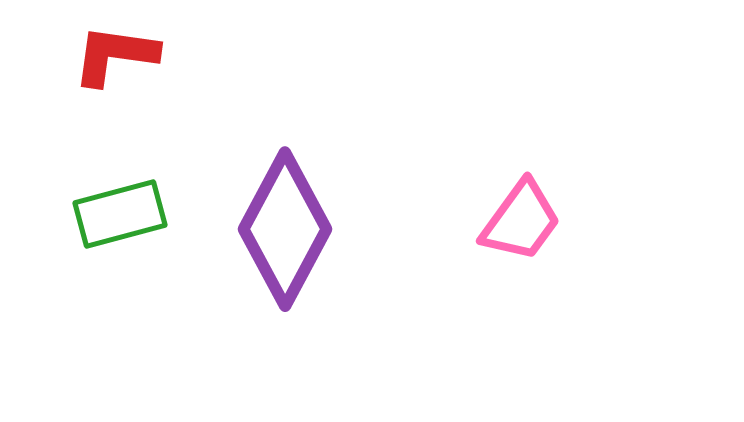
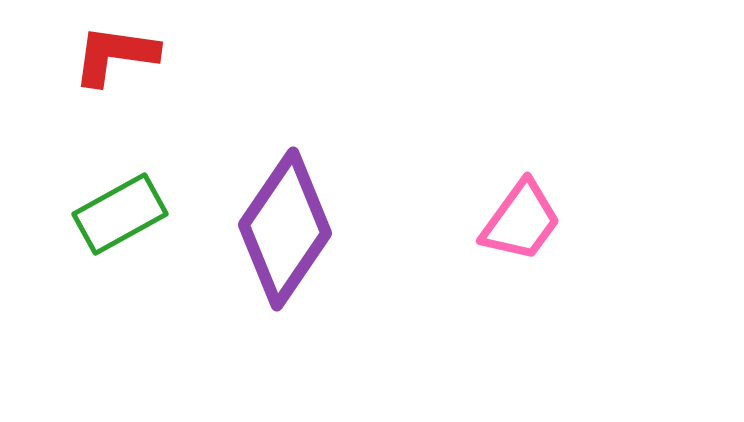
green rectangle: rotated 14 degrees counterclockwise
purple diamond: rotated 6 degrees clockwise
